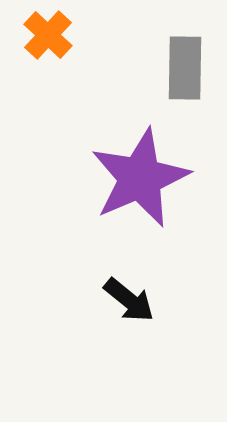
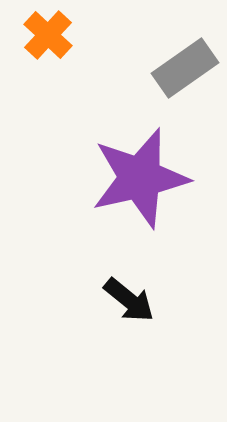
gray rectangle: rotated 54 degrees clockwise
purple star: rotated 10 degrees clockwise
